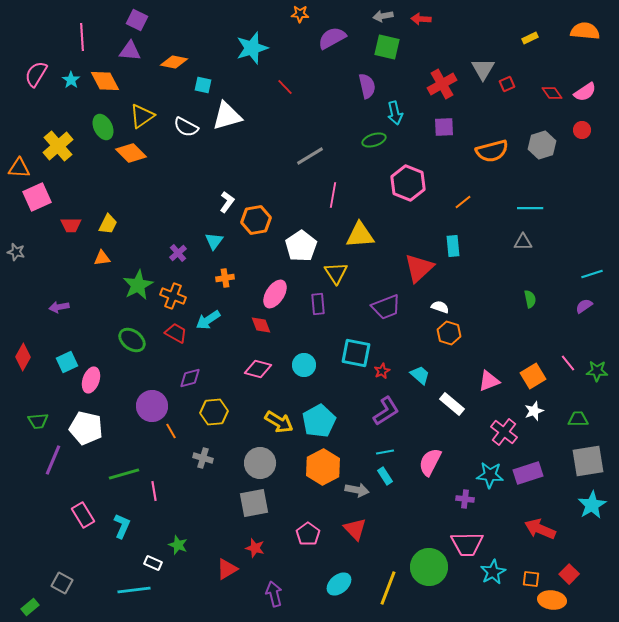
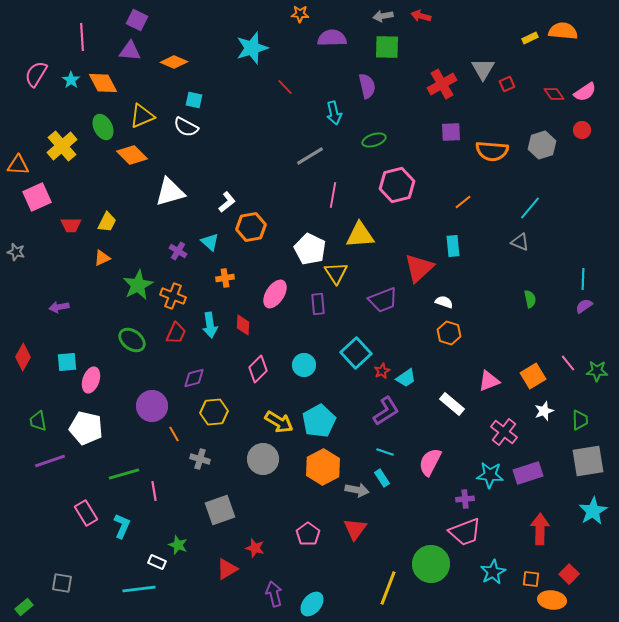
red arrow at (421, 19): moved 3 px up; rotated 12 degrees clockwise
orange semicircle at (585, 31): moved 22 px left
purple semicircle at (332, 38): rotated 28 degrees clockwise
green square at (387, 47): rotated 12 degrees counterclockwise
orange diamond at (174, 62): rotated 12 degrees clockwise
orange diamond at (105, 81): moved 2 px left, 2 px down
cyan square at (203, 85): moved 9 px left, 15 px down
red diamond at (552, 93): moved 2 px right, 1 px down
cyan arrow at (395, 113): moved 61 px left
yellow triangle at (142, 116): rotated 12 degrees clockwise
white triangle at (227, 116): moved 57 px left, 76 px down
purple square at (444, 127): moved 7 px right, 5 px down
yellow cross at (58, 146): moved 4 px right
orange semicircle at (492, 151): rotated 20 degrees clockwise
orange diamond at (131, 153): moved 1 px right, 2 px down
orange triangle at (19, 168): moved 1 px left, 3 px up
pink hexagon at (408, 183): moved 11 px left, 2 px down; rotated 24 degrees clockwise
white L-shape at (227, 202): rotated 15 degrees clockwise
cyan line at (530, 208): rotated 50 degrees counterclockwise
orange hexagon at (256, 220): moved 5 px left, 7 px down
yellow trapezoid at (108, 224): moved 1 px left, 2 px up
cyan triangle at (214, 241): moved 4 px left, 1 px down; rotated 24 degrees counterclockwise
gray triangle at (523, 242): moved 3 px left; rotated 24 degrees clockwise
white pentagon at (301, 246): moved 9 px right, 3 px down; rotated 12 degrees counterclockwise
purple cross at (178, 253): moved 2 px up; rotated 18 degrees counterclockwise
orange triangle at (102, 258): rotated 18 degrees counterclockwise
cyan line at (592, 274): moved 9 px left, 5 px down; rotated 70 degrees counterclockwise
purple trapezoid at (386, 307): moved 3 px left, 7 px up
white semicircle at (440, 307): moved 4 px right, 5 px up
cyan arrow at (208, 320): moved 2 px right, 5 px down; rotated 65 degrees counterclockwise
red diamond at (261, 325): moved 18 px left; rotated 25 degrees clockwise
red trapezoid at (176, 333): rotated 85 degrees clockwise
cyan square at (356, 353): rotated 36 degrees clockwise
cyan square at (67, 362): rotated 20 degrees clockwise
pink diamond at (258, 369): rotated 60 degrees counterclockwise
cyan trapezoid at (420, 375): moved 14 px left, 3 px down; rotated 105 degrees clockwise
purple diamond at (190, 378): moved 4 px right
white star at (534, 411): moved 10 px right
green trapezoid at (578, 419): moved 2 px right, 1 px down; rotated 90 degrees clockwise
green trapezoid at (38, 421): rotated 85 degrees clockwise
orange line at (171, 431): moved 3 px right, 3 px down
cyan line at (385, 452): rotated 30 degrees clockwise
gray cross at (203, 458): moved 3 px left, 1 px down
purple line at (53, 460): moved 3 px left, 1 px down; rotated 48 degrees clockwise
gray circle at (260, 463): moved 3 px right, 4 px up
cyan rectangle at (385, 476): moved 3 px left, 2 px down
purple cross at (465, 499): rotated 12 degrees counterclockwise
gray square at (254, 503): moved 34 px left, 7 px down; rotated 8 degrees counterclockwise
cyan star at (592, 505): moved 1 px right, 6 px down
pink rectangle at (83, 515): moved 3 px right, 2 px up
red triangle at (355, 529): rotated 20 degrees clockwise
red arrow at (540, 529): rotated 68 degrees clockwise
pink trapezoid at (467, 544): moved 2 px left, 12 px up; rotated 20 degrees counterclockwise
white rectangle at (153, 563): moved 4 px right, 1 px up
green circle at (429, 567): moved 2 px right, 3 px up
gray square at (62, 583): rotated 20 degrees counterclockwise
cyan ellipse at (339, 584): moved 27 px left, 20 px down; rotated 10 degrees counterclockwise
cyan line at (134, 590): moved 5 px right, 1 px up
green rectangle at (30, 607): moved 6 px left
